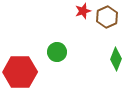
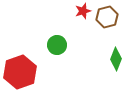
brown hexagon: rotated 10 degrees clockwise
green circle: moved 7 px up
red hexagon: rotated 20 degrees counterclockwise
